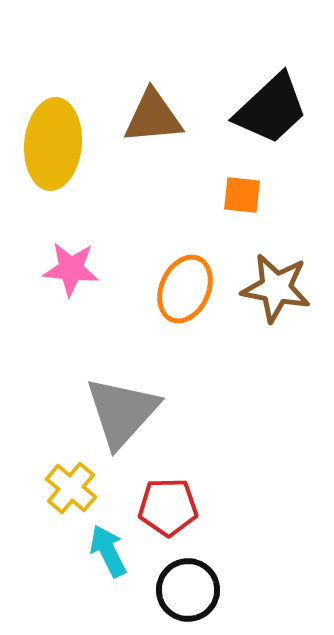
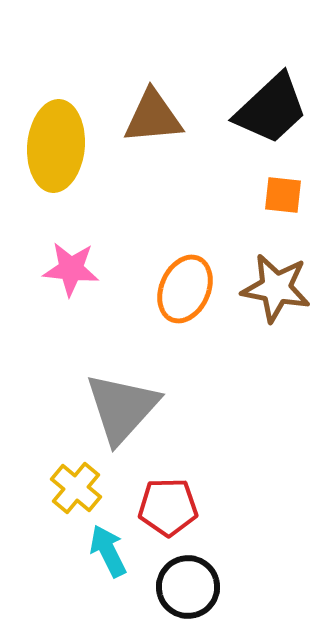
yellow ellipse: moved 3 px right, 2 px down
orange square: moved 41 px right
gray triangle: moved 4 px up
yellow cross: moved 5 px right
black circle: moved 3 px up
